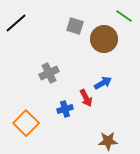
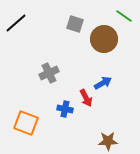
gray square: moved 2 px up
blue cross: rotated 28 degrees clockwise
orange square: rotated 25 degrees counterclockwise
